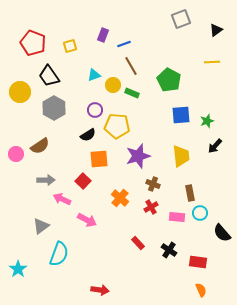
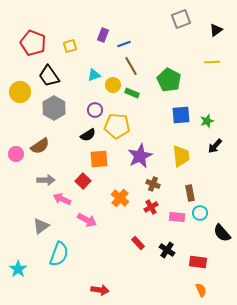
purple star at (138, 156): moved 2 px right; rotated 10 degrees counterclockwise
black cross at (169, 250): moved 2 px left
